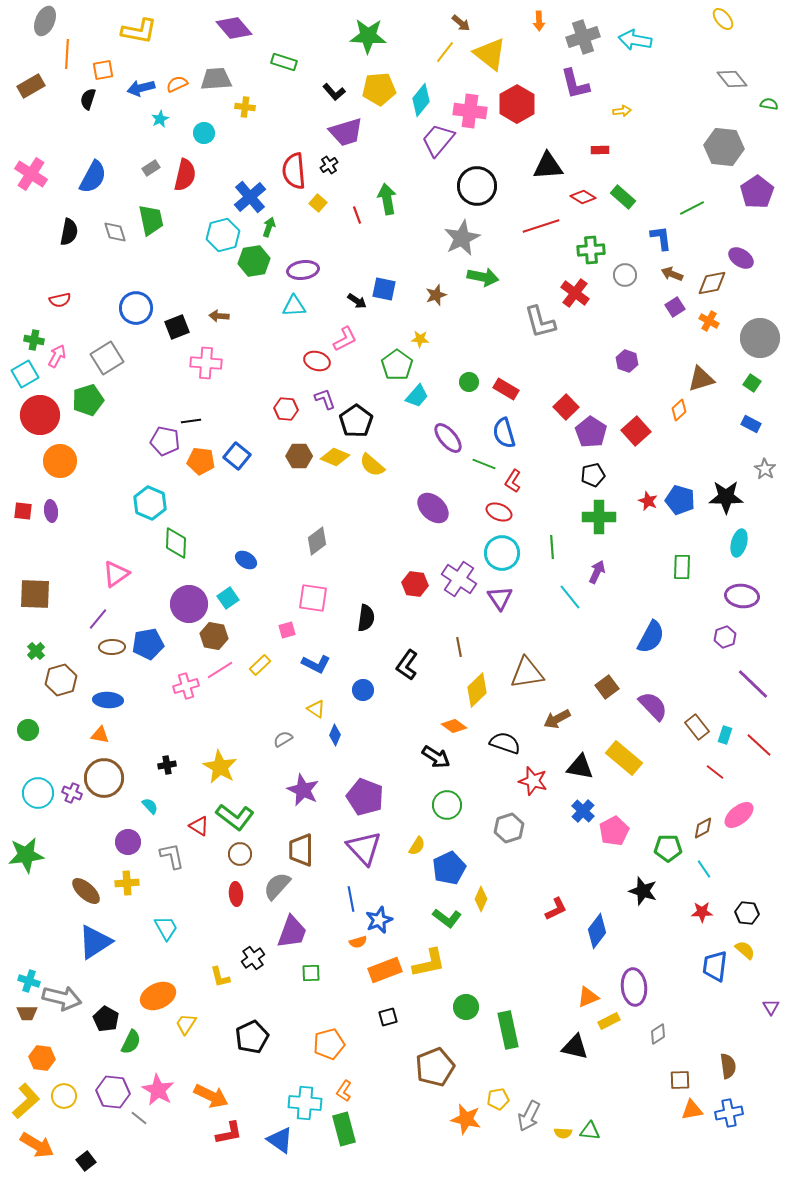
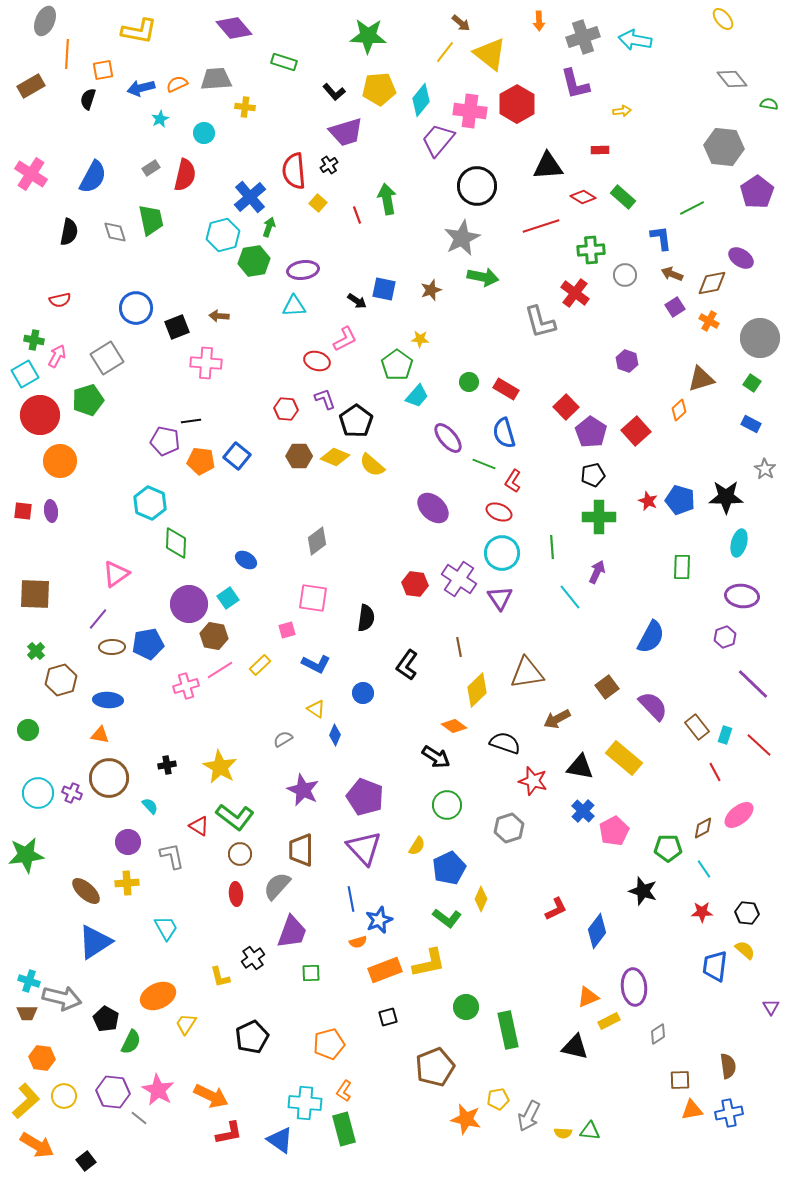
brown star at (436, 295): moved 5 px left, 5 px up
blue circle at (363, 690): moved 3 px down
red line at (715, 772): rotated 24 degrees clockwise
brown circle at (104, 778): moved 5 px right
